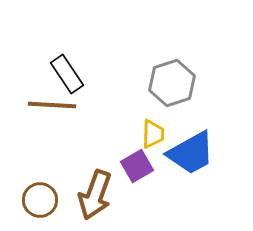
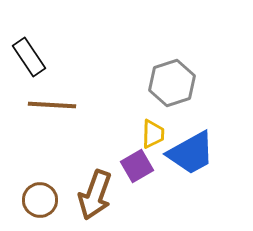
black rectangle: moved 38 px left, 17 px up
